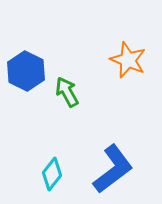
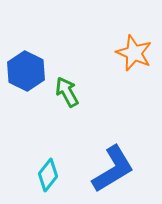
orange star: moved 6 px right, 7 px up
blue L-shape: rotated 6 degrees clockwise
cyan diamond: moved 4 px left, 1 px down
